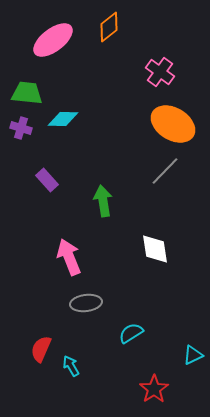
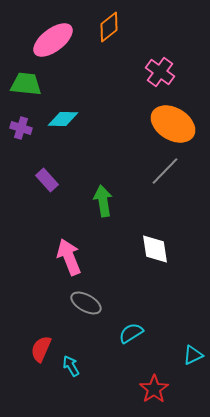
green trapezoid: moved 1 px left, 9 px up
gray ellipse: rotated 36 degrees clockwise
